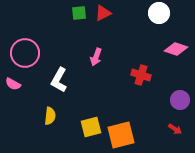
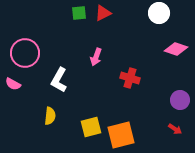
red cross: moved 11 px left, 3 px down
